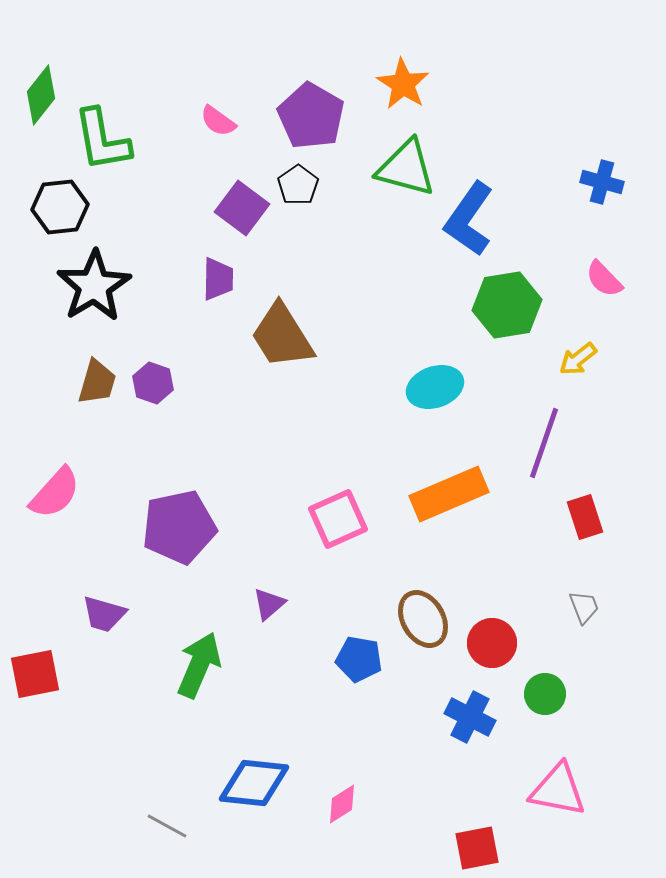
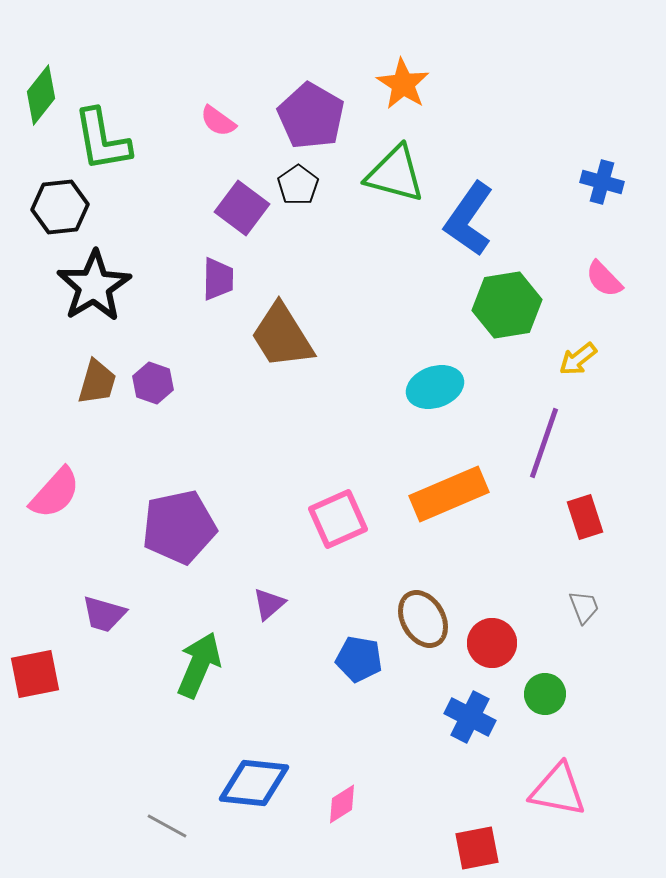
green triangle at (406, 168): moved 11 px left, 6 px down
